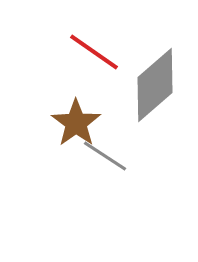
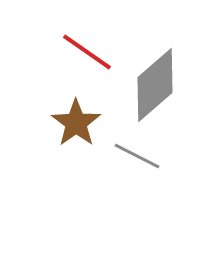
red line: moved 7 px left
gray line: moved 32 px right; rotated 6 degrees counterclockwise
